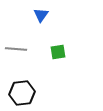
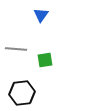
green square: moved 13 px left, 8 px down
